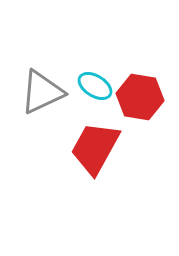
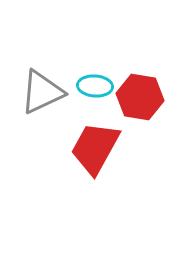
cyan ellipse: rotated 28 degrees counterclockwise
